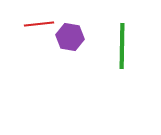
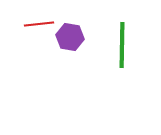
green line: moved 1 px up
